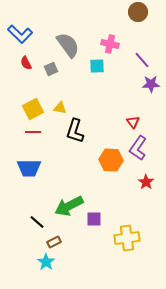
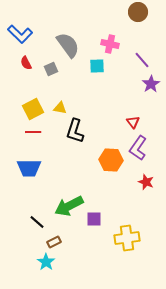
purple star: rotated 30 degrees counterclockwise
red star: rotated 14 degrees counterclockwise
